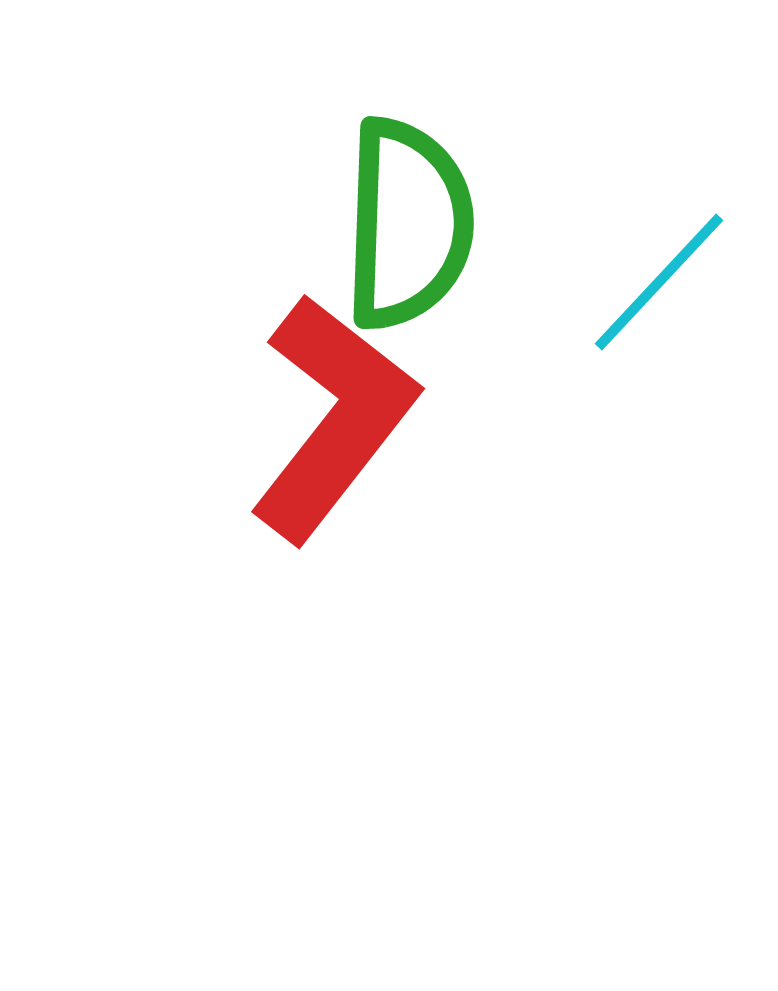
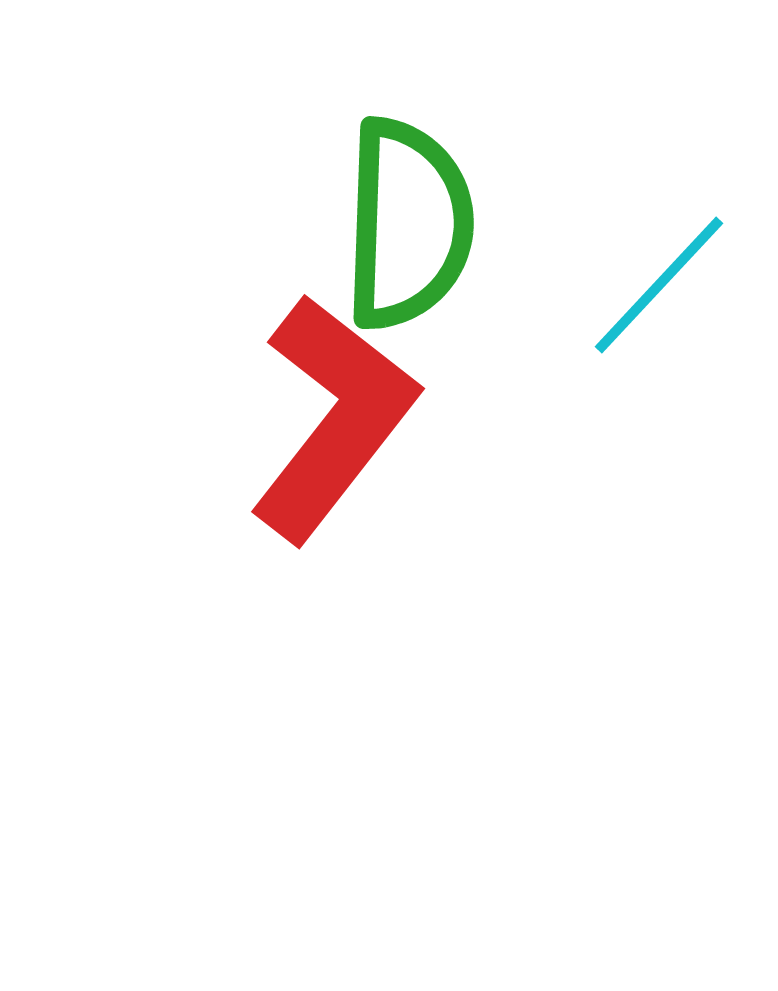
cyan line: moved 3 px down
